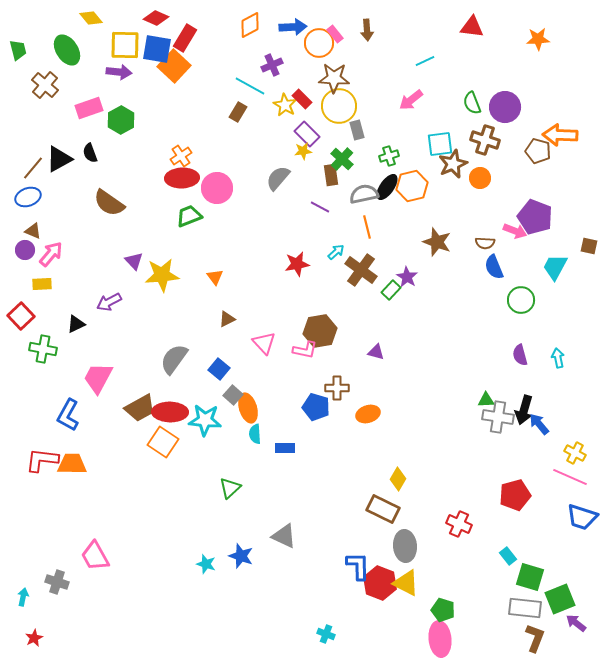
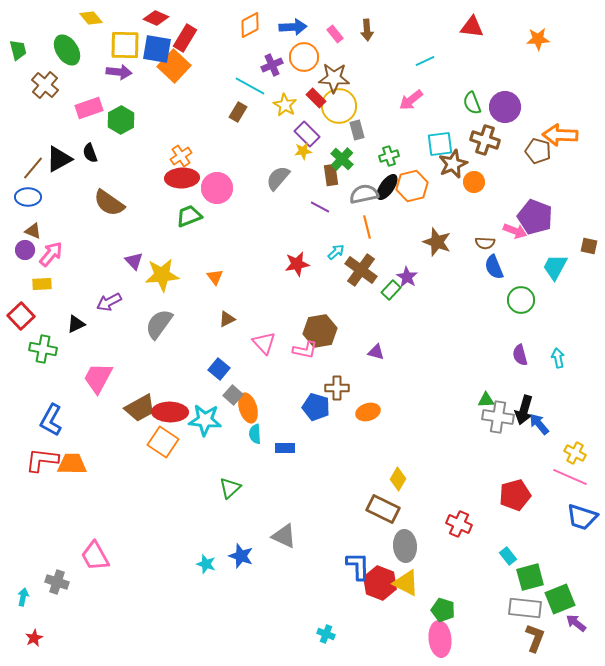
orange circle at (319, 43): moved 15 px left, 14 px down
red rectangle at (302, 99): moved 14 px right, 1 px up
orange circle at (480, 178): moved 6 px left, 4 px down
blue ellipse at (28, 197): rotated 20 degrees clockwise
gray semicircle at (174, 359): moved 15 px left, 35 px up
orange ellipse at (368, 414): moved 2 px up
blue L-shape at (68, 415): moved 17 px left, 5 px down
green square at (530, 577): rotated 32 degrees counterclockwise
